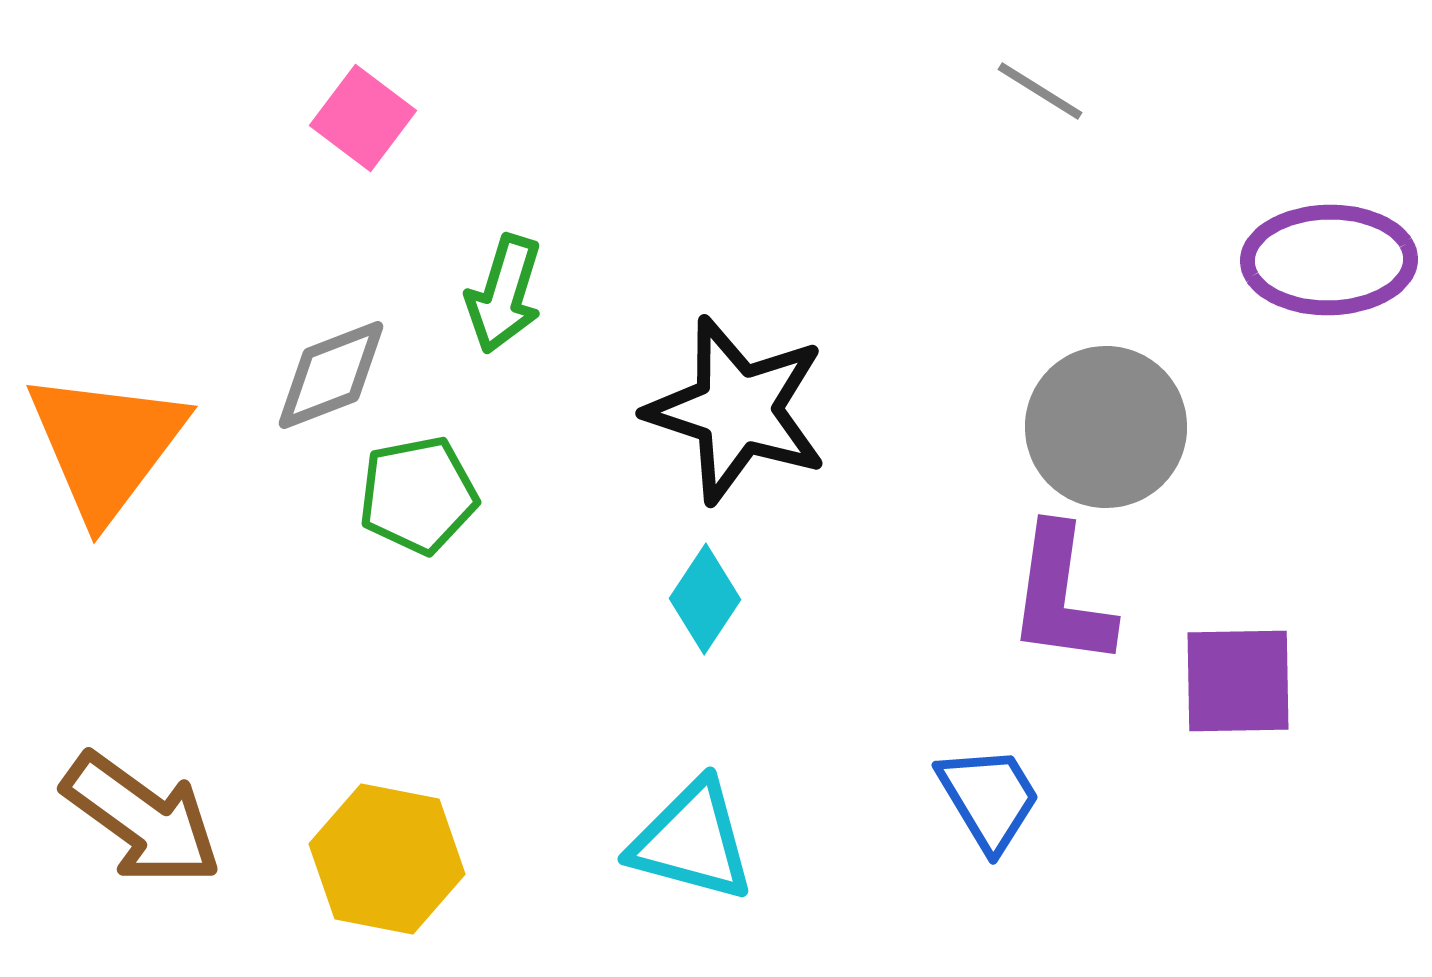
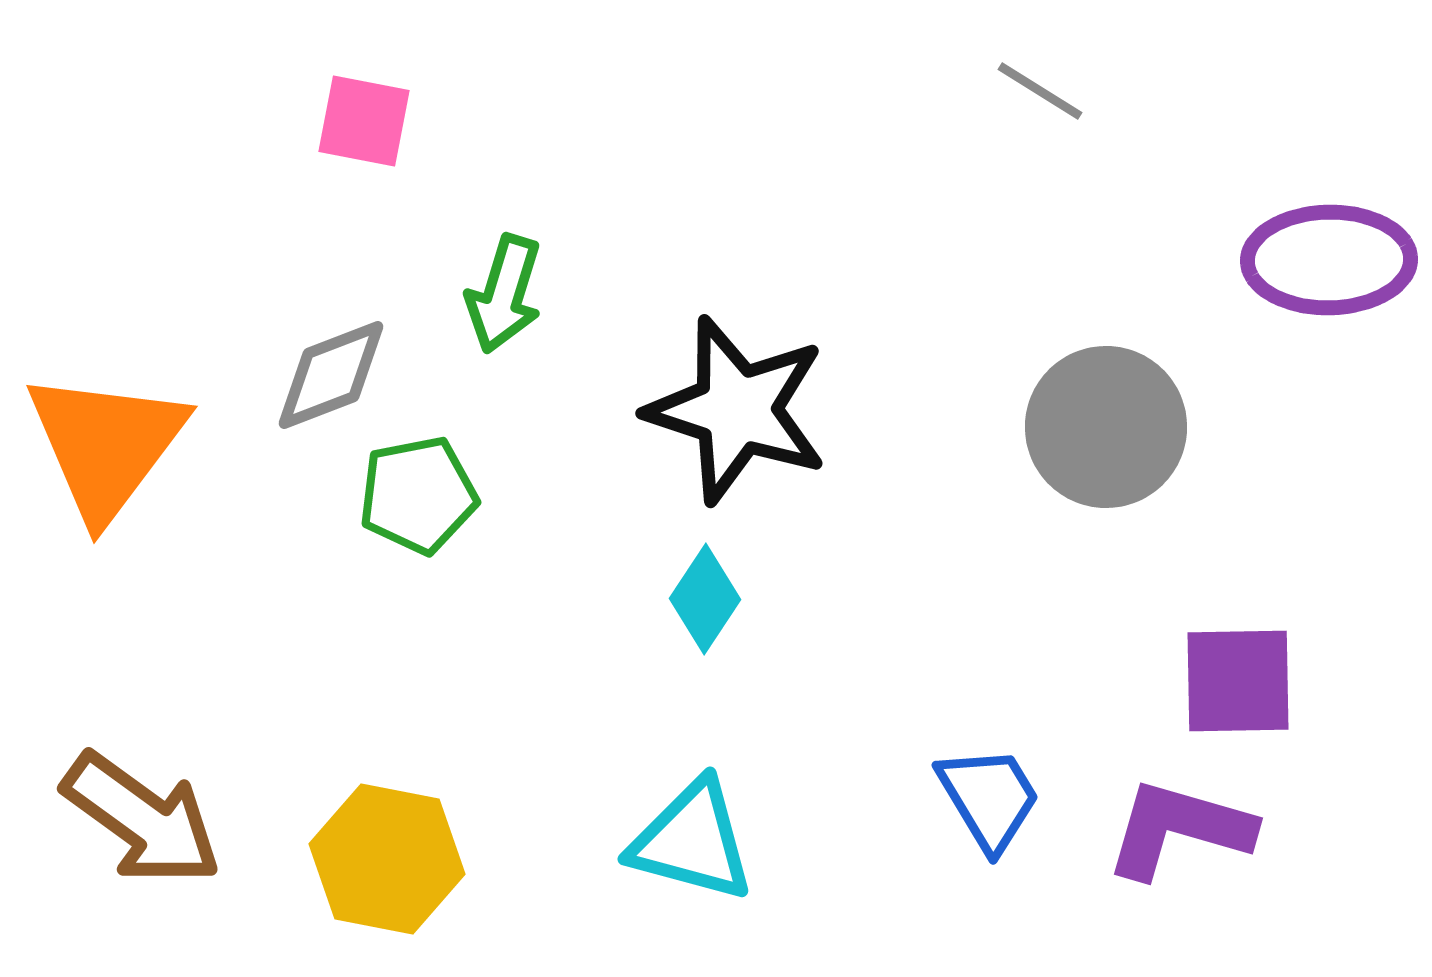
pink square: moved 1 px right, 3 px down; rotated 26 degrees counterclockwise
purple L-shape: moved 118 px right, 233 px down; rotated 98 degrees clockwise
